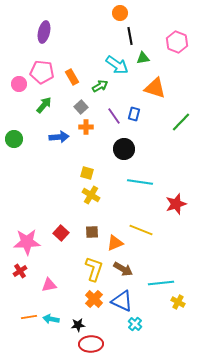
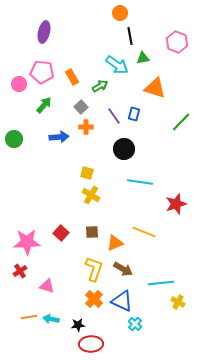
yellow line at (141, 230): moved 3 px right, 2 px down
pink triangle at (49, 285): moved 2 px left, 1 px down; rotated 28 degrees clockwise
